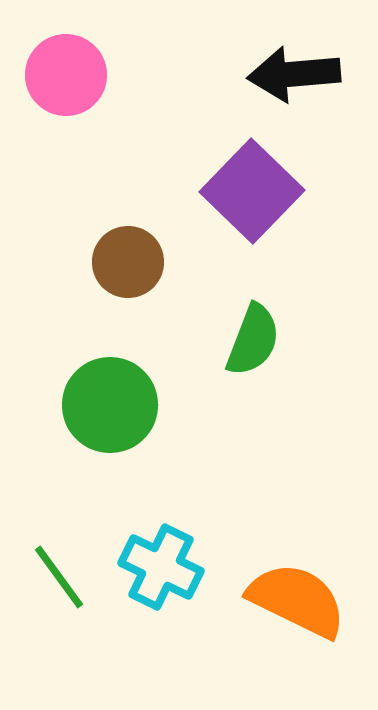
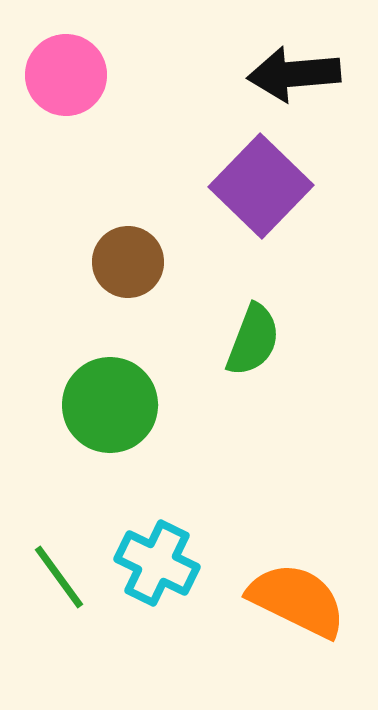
purple square: moved 9 px right, 5 px up
cyan cross: moved 4 px left, 4 px up
